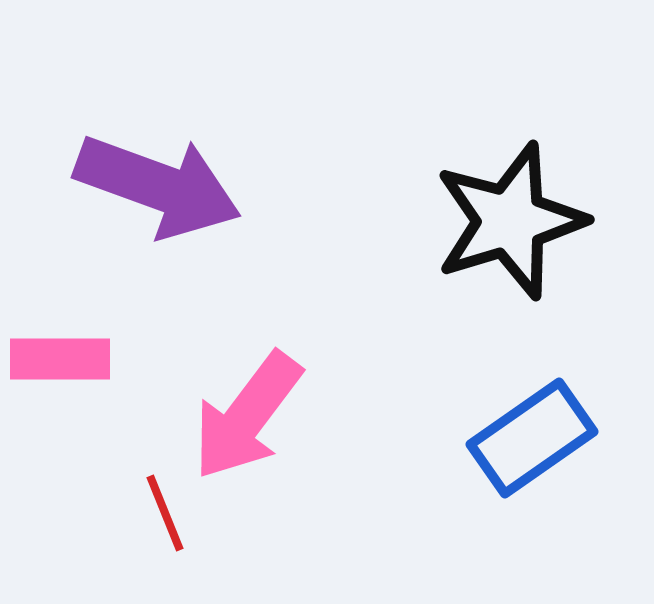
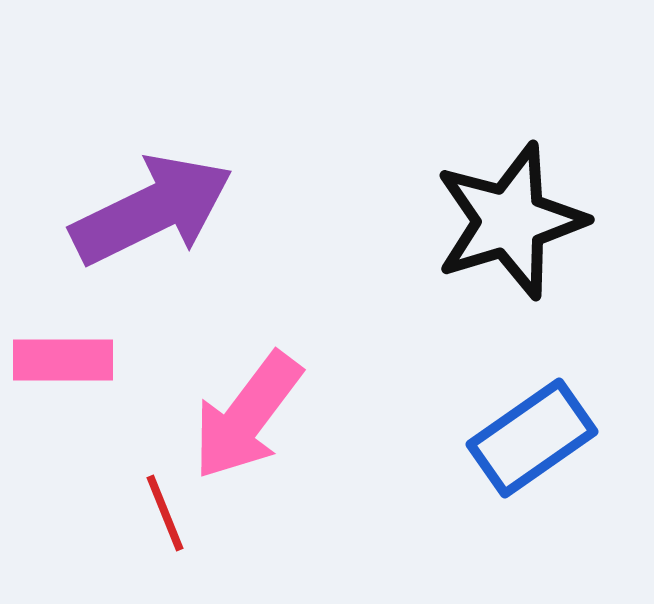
purple arrow: moved 6 px left, 24 px down; rotated 46 degrees counterclockwise
pink rectangle: moved 3 px right, 1 px down
